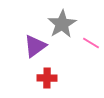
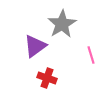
pink line: moved 12 px down; rotated 42 degrees clockwise
red cross: rotated 18 degrees clockwise
